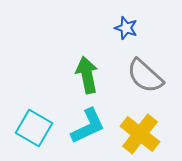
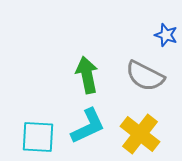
blue star: moved 40 px right, 7 px down
gray semicircle: rotated 15 degrees counterclockwise
cyan square: moved 4 px right, 9 px down; rotated 27 degrees counterclockwise
